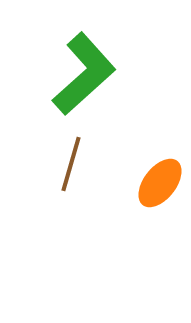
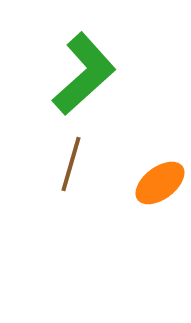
orange ellipse: rotated 15 degrees clockwise
